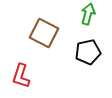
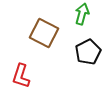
green arrow: moved 6 px left
black pentagon: rotated 15 degrees counterclockwise
